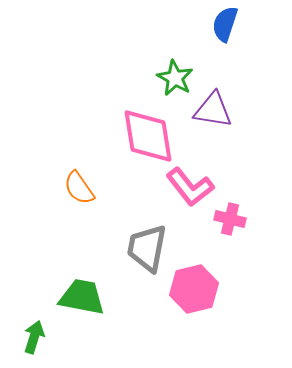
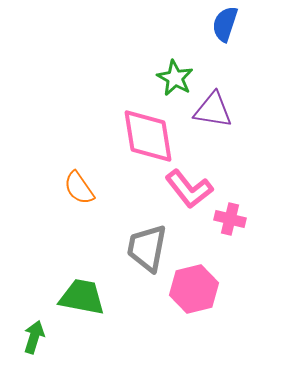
pink L-shape: moved 1 px left, 2 px down
